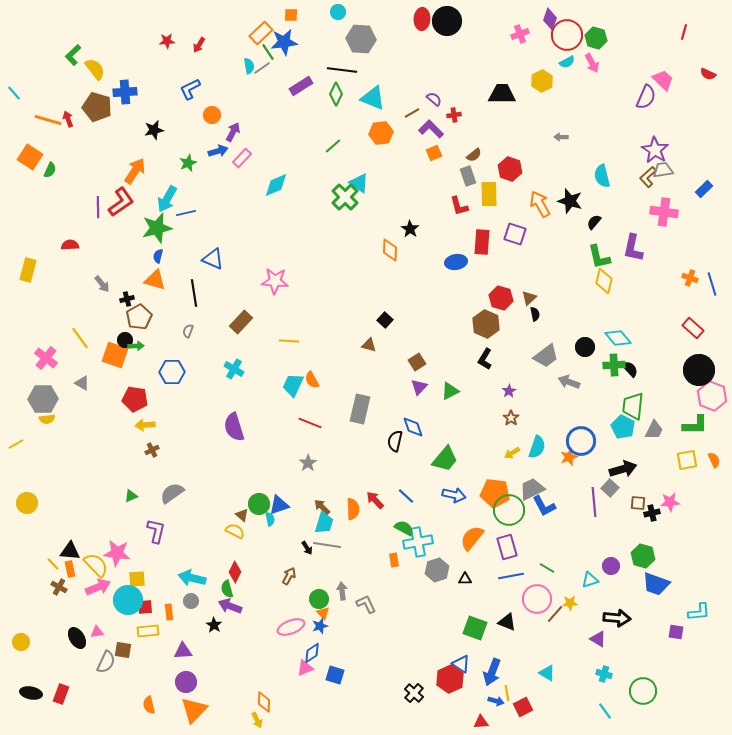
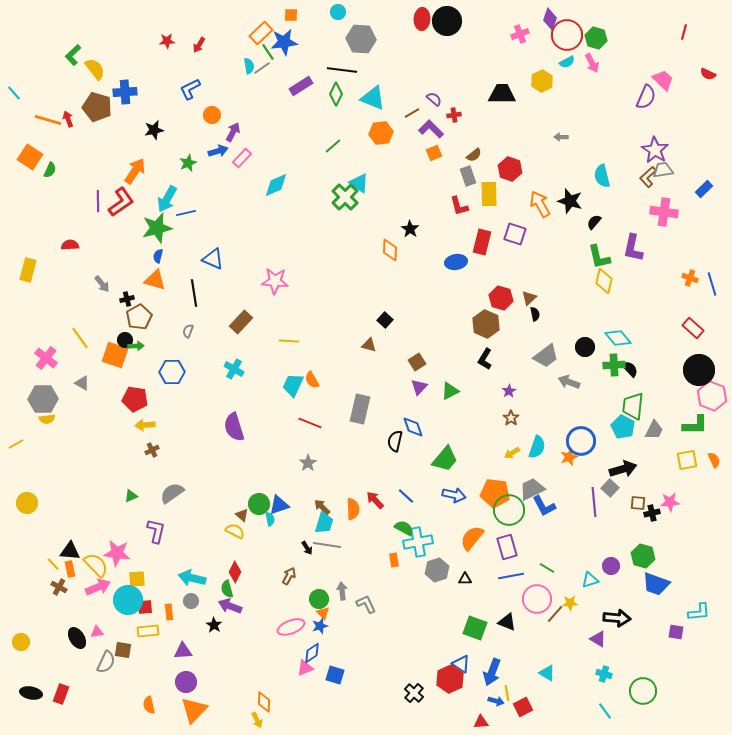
purple line at (98, 207): moved 6 px up
red rectangle at (482, 242): rotated 10 degrees clockwise
